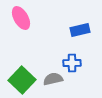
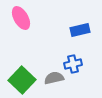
blue cross: moved 1 px right, 1 px down; rotated 12 degrees counterclockwise
gray semicircle: moved 1 px right, 1 px up
